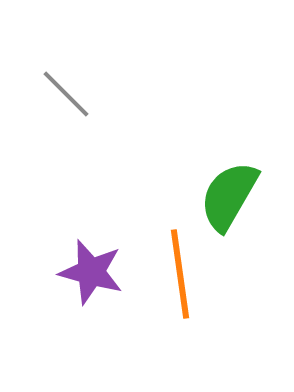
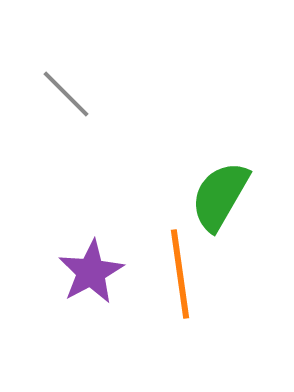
green semicircle: moved 9 px left
purple star: rotated 28 degrees clockwise
